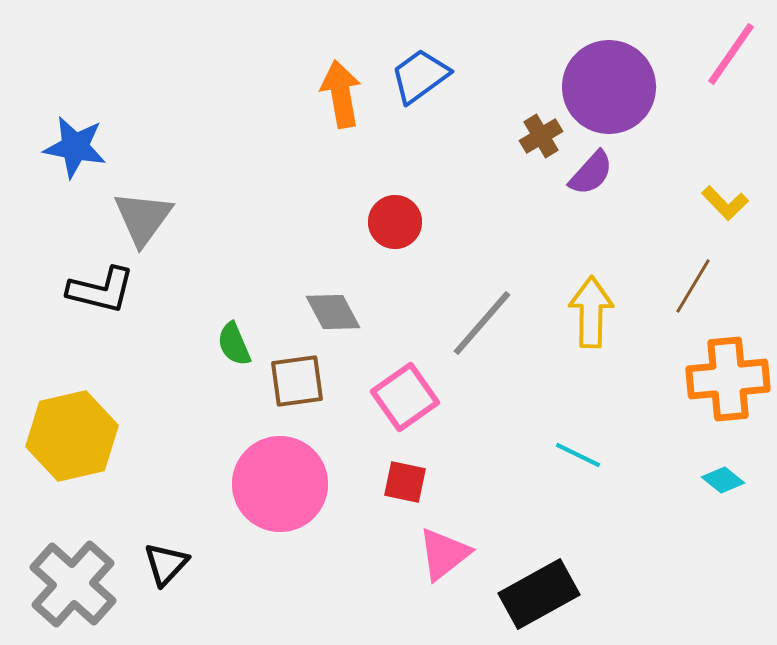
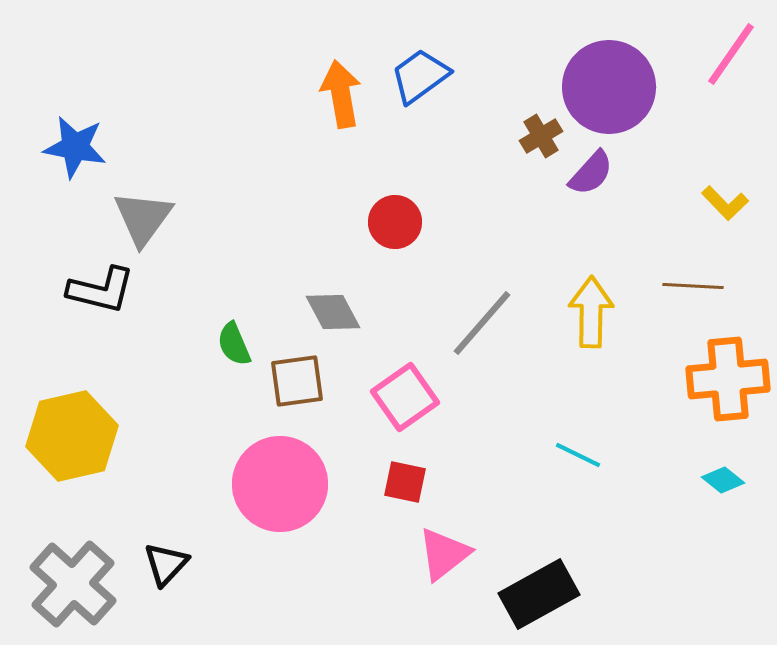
brown line: rotated 62 degrees clockwise
